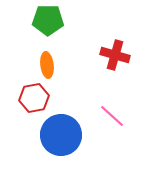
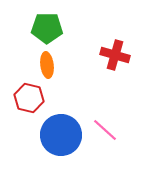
green pentagon: moved 1 px left, 8 px down
red hexagon: moved 5 px left; rotated 24 degrees clockwise
pink line: moved 7 px left, 14 px down
